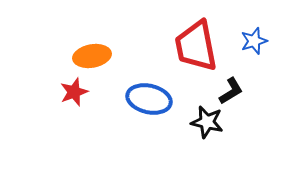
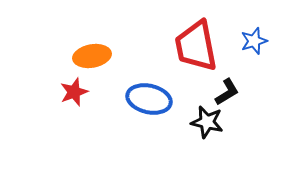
black L-shape: moved 4 px left, 1 px down
